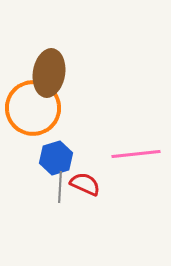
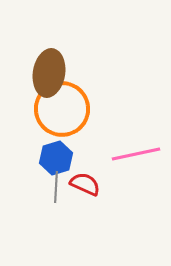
orange circle: moved 29 px right, 1 px down
pink line: rotated 6 degrees counterclockwise
gray line: moved 4 px left
